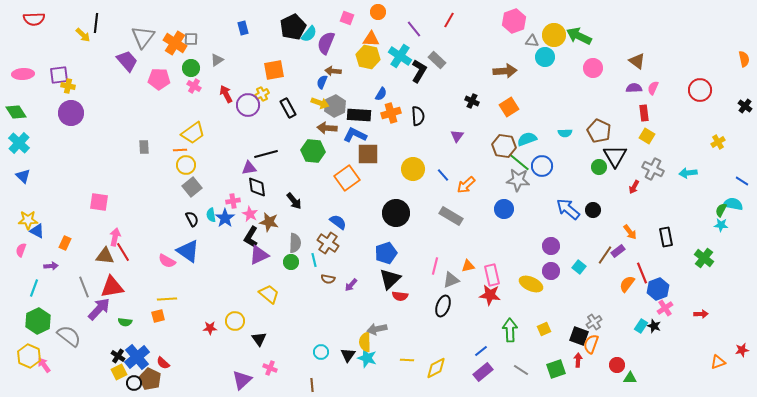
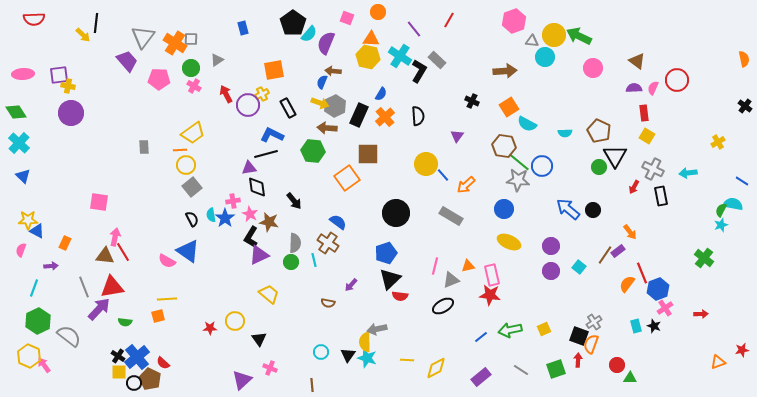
black pentagon at (293, 27): moved 4 px up; rotated 10 degrees counterclockwise
red circle at (700, 90): moved 23 px left, 10 px up
orange cross at (391, 113): moved 6 px left, 4 px down; rotated 24 degrees counterclockwise
black rectangle at (359, 115): rotated 70 degrees counterclockwise
blue L-shape at (355, 135): moved 83 px left
cyan semicircle at (527, 139): moved 15 px up; rotated 132 degrees counterclockwise
yellow circle at (413, 169): moved 13 px right, 5 px up
cyan star at (721, 225): rotated 24 degrees counterclockwise
black rectangle at (666, 237): moved 5 px left, 41 px up
brown semicircle at (328, 279): moved 24 px down
yellow ellipse at (531, 284): moved 22 px left, 42 px up
black ellipse at (443, 306): rotated 40 degrees clockwise
cyan rectangle at (641, 326): moved 5 px left; rotated 48 degrees counterclockwise
green arrow at (510, 330): rotated 100 degrees counterclockwise
blue line at (481, 351): moved 14 px up
yellow square at (119, 372): rotated 28 degrees clockwise
purple rectangle at (483, 372): moved 2 px left, 5 px down
